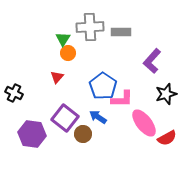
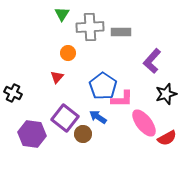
green triangle: moved 1 px left, 25 px up
black cross: moved 1 px left
